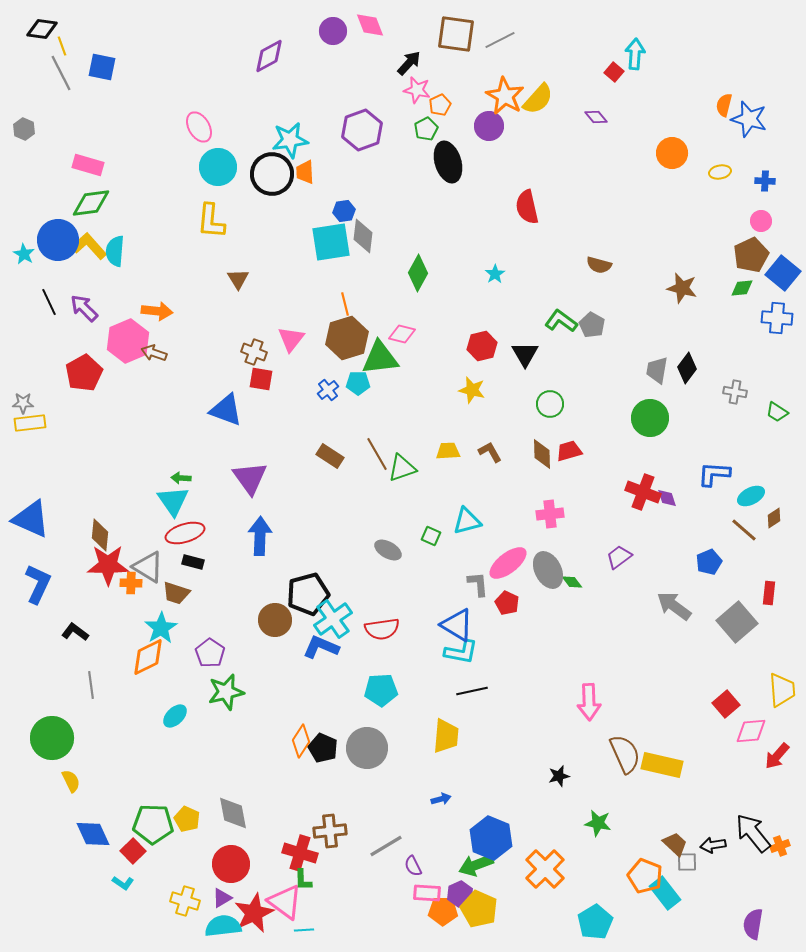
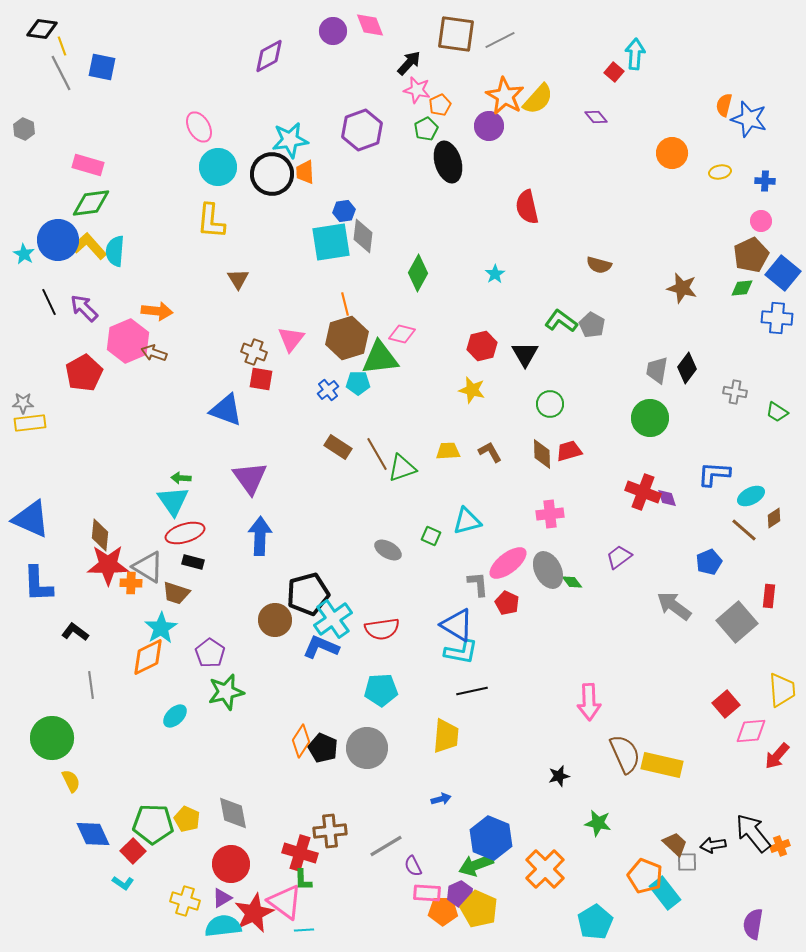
brown rectangle at (330, 456): moved 8 px right, 9 px up
blue L-shape at (38, 584): rotated 153 degrees clockwise
red rectangle at (769, 593): moved 3 px down
